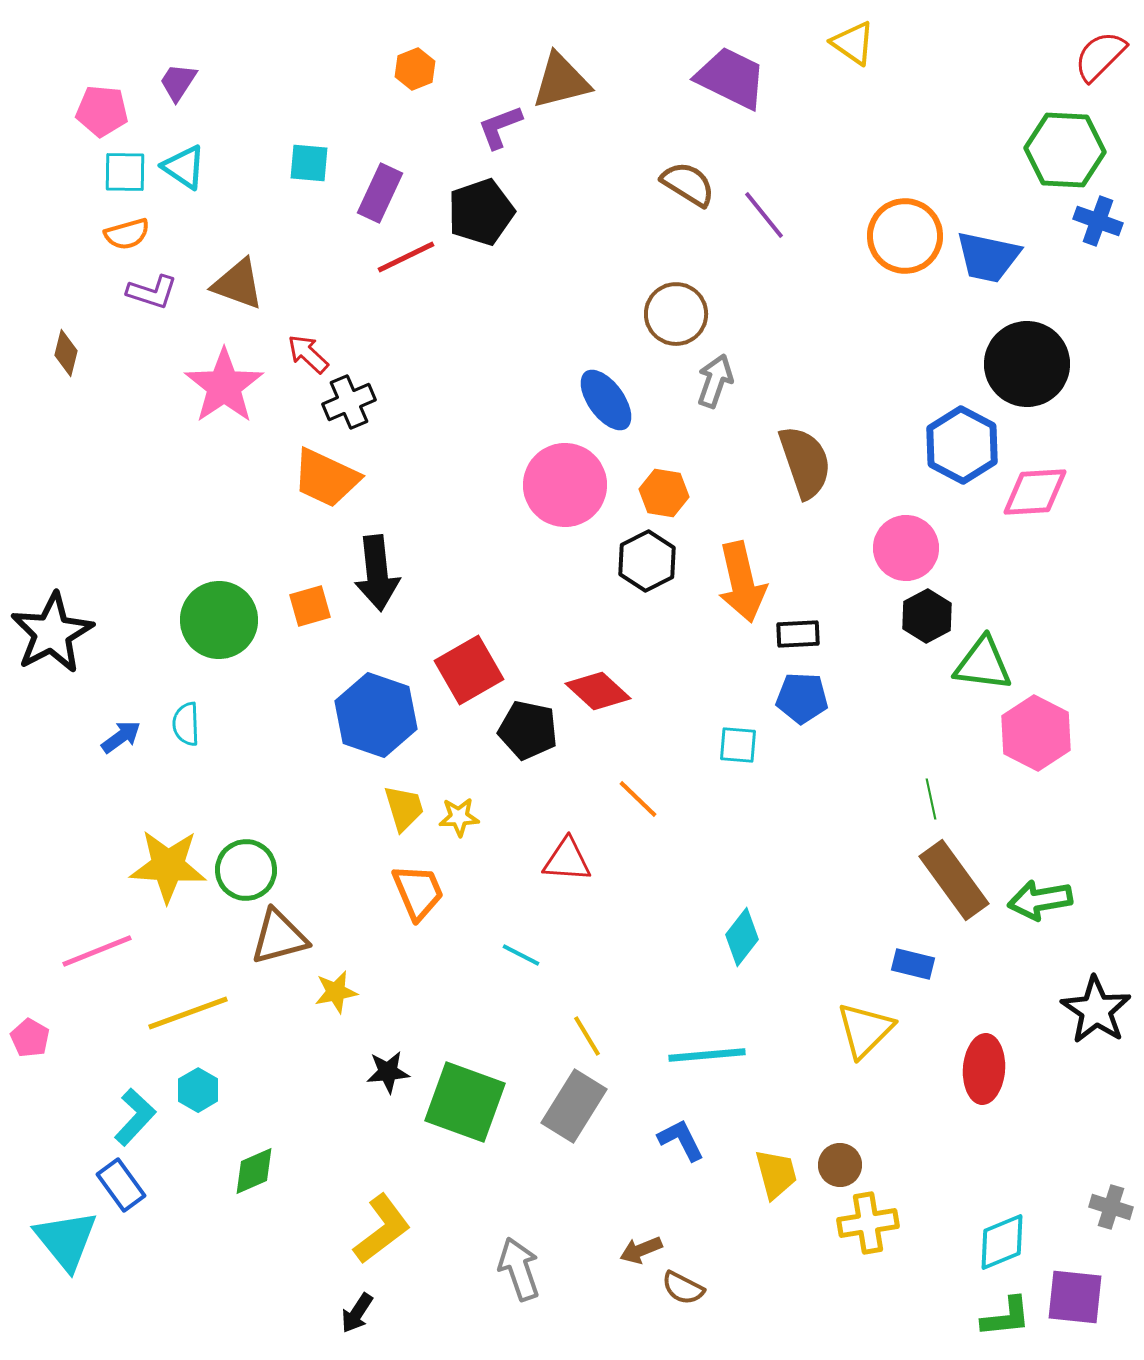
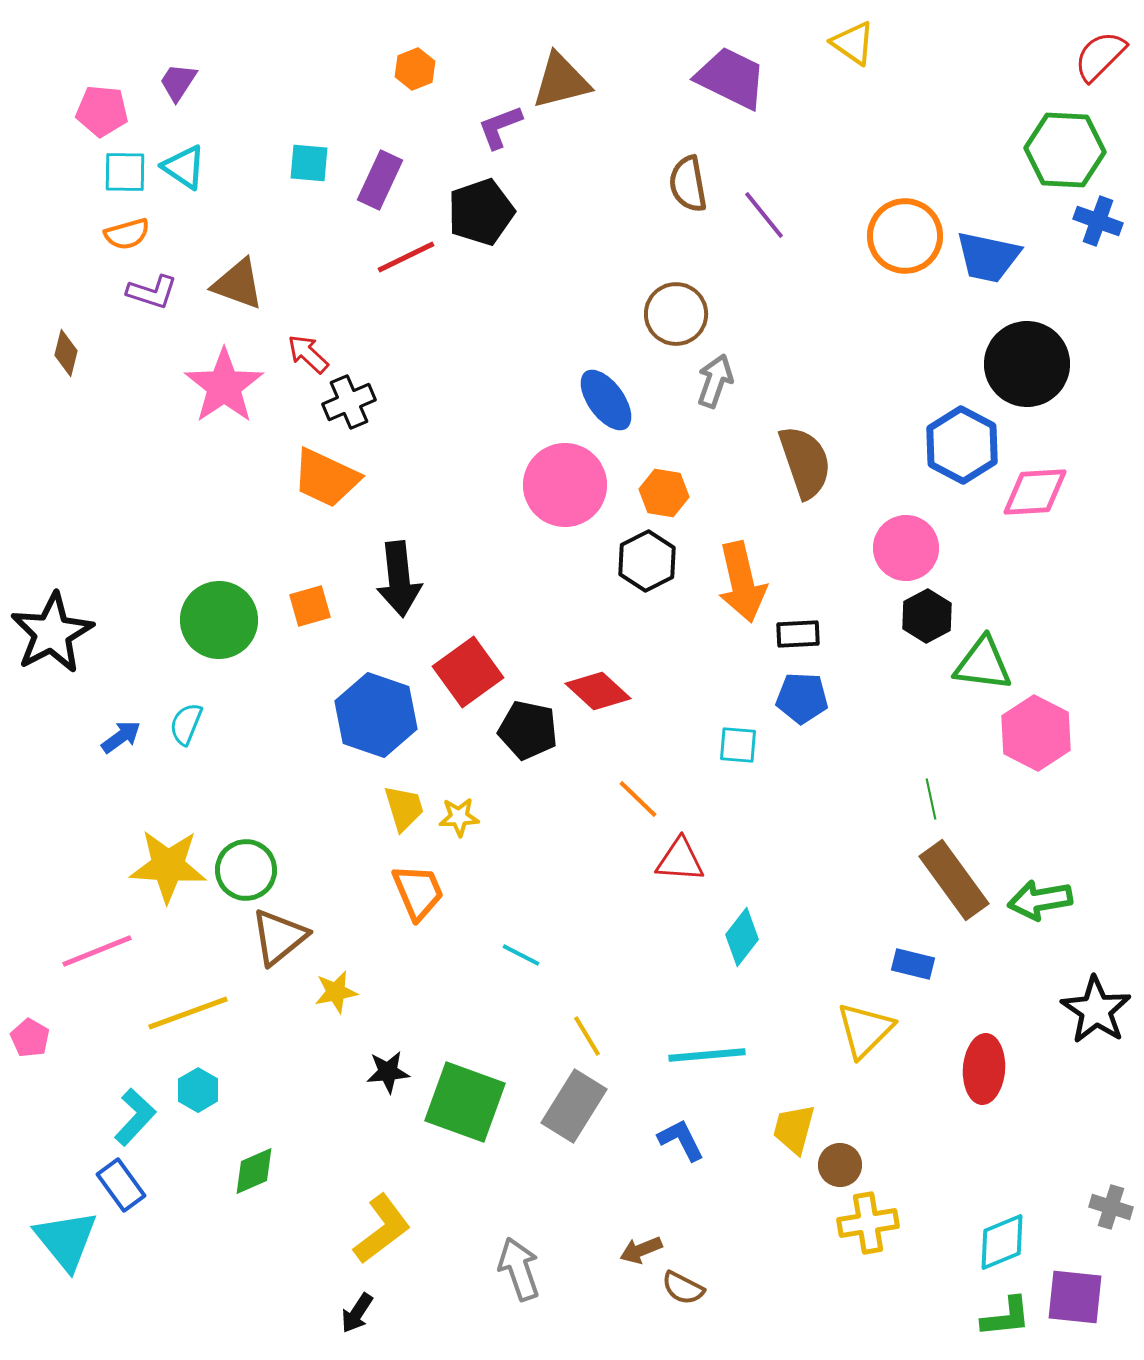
brown semicircle at (688, 184): rotated 132 degrees counterclockwise
purple rectangle at (380, 193): moved 13 px up
black arrow at (377, 573): moved 22 px right, 6 px down
red square at (469, 670): moved 1 px left, 2 px down; rotated 6 degrees counterclockwise
cyan semicircle at (186, 724): rotated 24 degrees clockwise
red triangle at (567, 860): moved 113 px right
brown triangle at (279, 937): rotated 24 degrees counterclockwise
yellow trapezoid at (776, 1174): moved 18 px right, 45 px up; rotated 150 degrees counterclockwise
